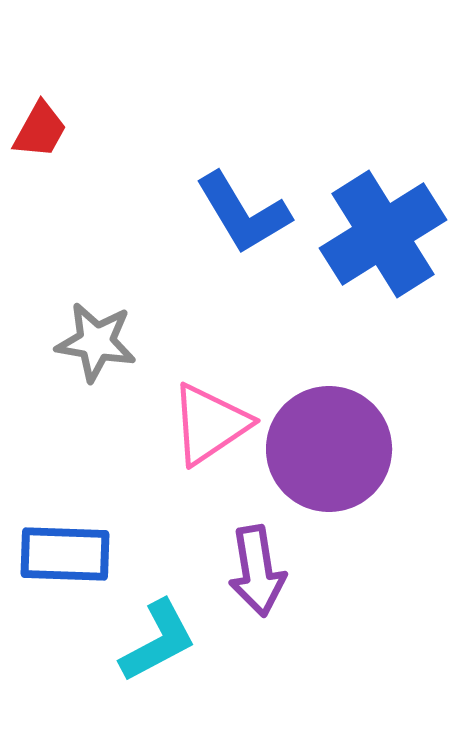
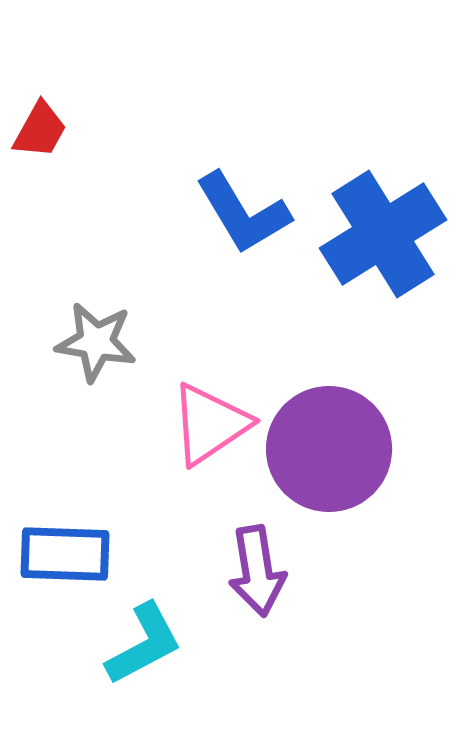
cyan L-shape: moved 14 px left, 3 px down
